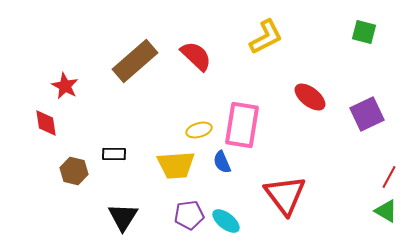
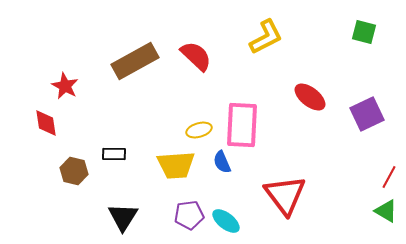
brown rectangle: rotated 12 degrees clockwise
pink rectangle: rotated 6 degrees counterclockwise
